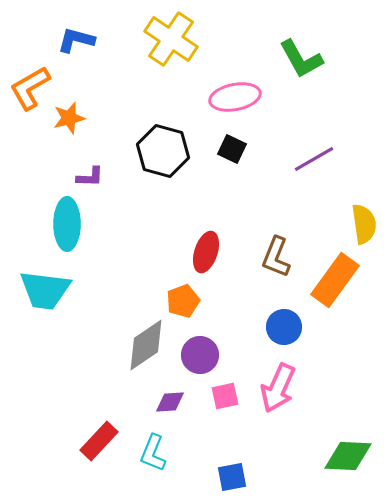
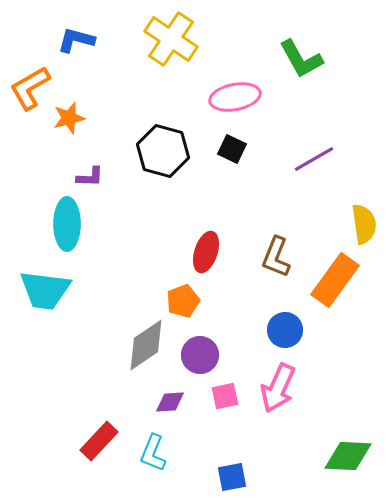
blue circle: moved 1 px right, 3 px down
